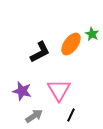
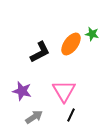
green star: rotated 16 degrees counterclockwise
pink triangle: moved 5 px right, 1 px down
gray arrow: moved 1 px down
